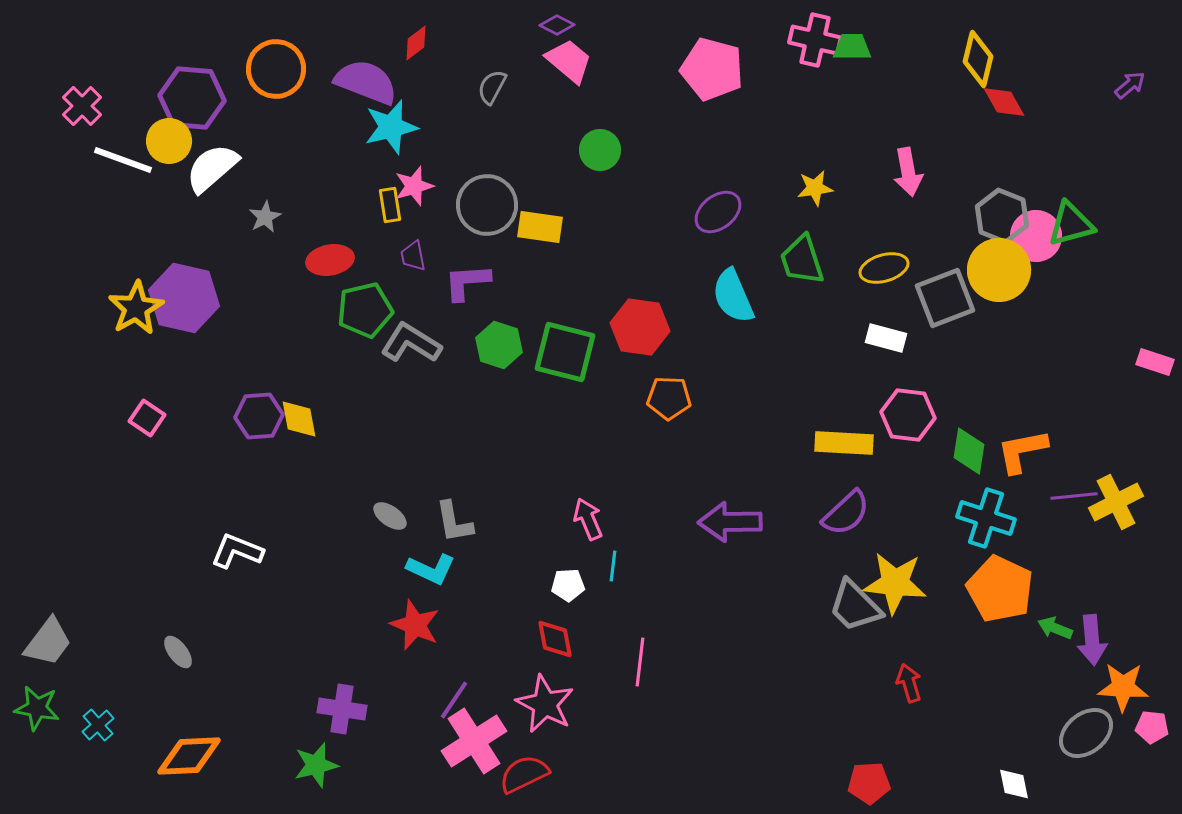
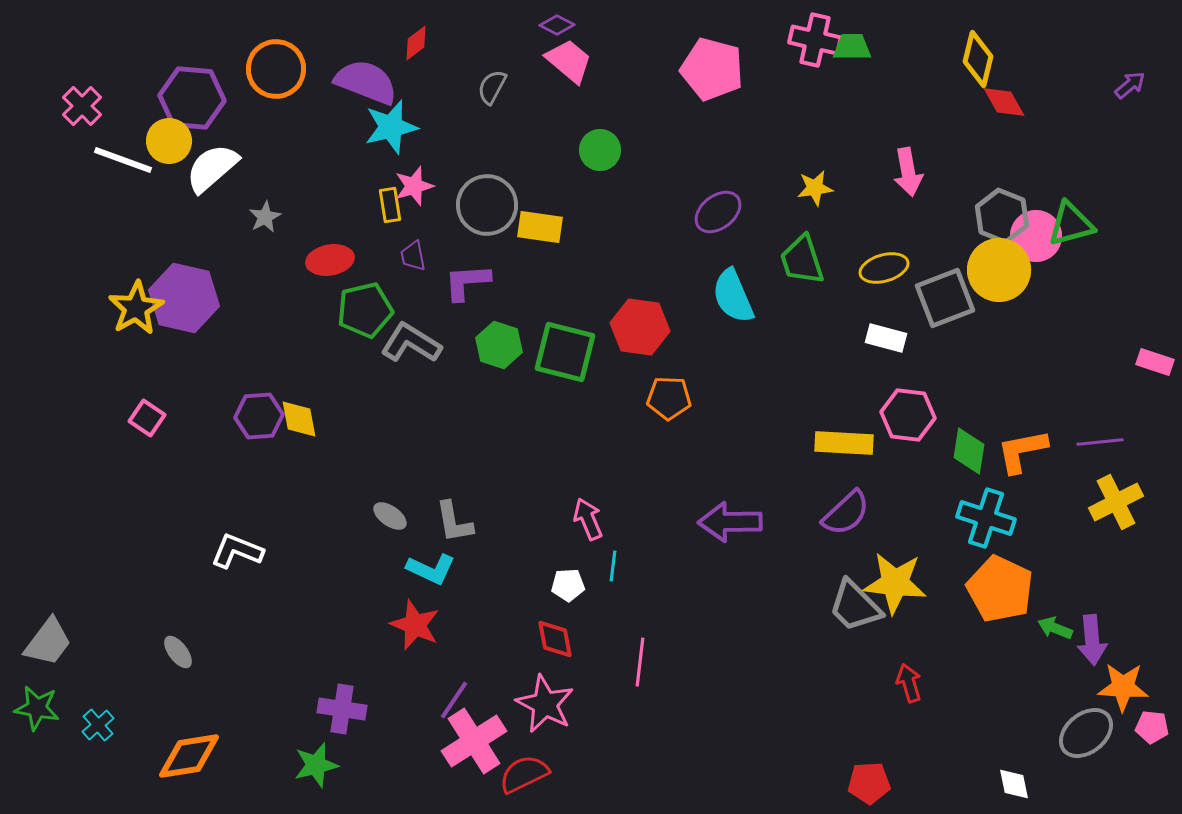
purple line at (1074, 496): moved 26 px right, 54 px up
orange diamond at (189, 756): rotated 6 degrees counterclockwise
